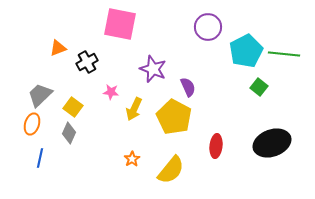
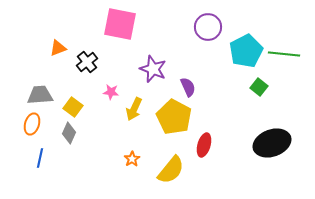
black cross: rotated 10 degrees counterclockwise
gray trapezoid: rotated 40 degrees clockwise
red ellipse: moved 12 px left, 1 px up; rotated 10 degrees clockwise
